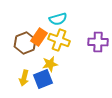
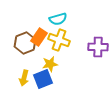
purple cross: moved 5 px down
